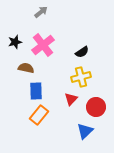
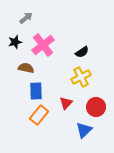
gray arrow: moved 15 px left, 6 px down
yellow cross: rotated 12 degrees counterclockwise
red triangle: moved 5 px left, 4 px down
blue triangle: moved 1 px left, 1 px up
